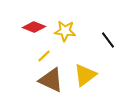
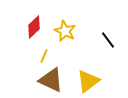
red diamond: rotated 65 degrees counterclockwise
yellow star: rotated 20 degrees clockwise
yellow line: rotated 24 degrees counterclockwise
yellow triangle: moved 3 px right, 6 px down
